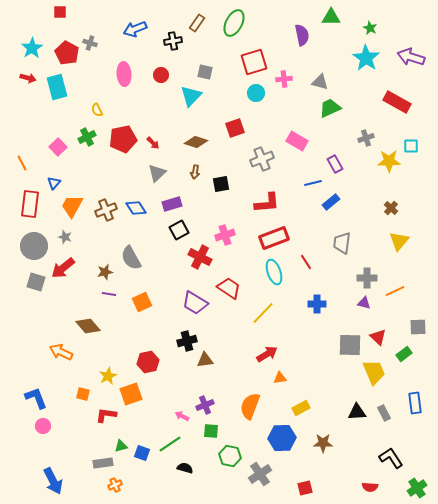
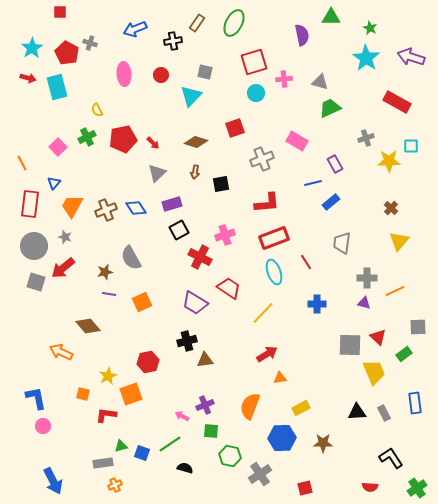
blue L-shape at (36, 398): rotated 10 degrees clockwise
